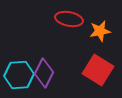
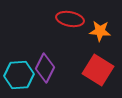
red ellipse: moved 1 px right
orange star: rotated 15 degrees clockwise
purple diamond: moved 1 px right, 5 px up
